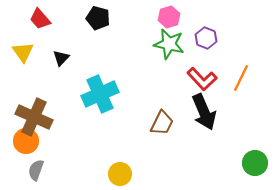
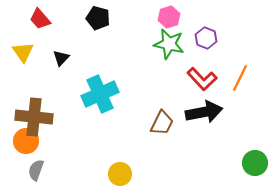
orange line: moved 1 px left
black arrow: rotated 78 degrees counterclockwise
brown cross: rotated 18 degrees counterclockwise
